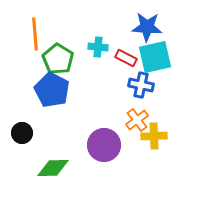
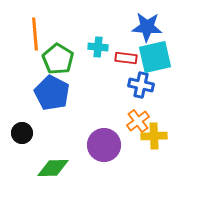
red rectangle: rotated 20 degrees counterclockwise
blue pentagon: moved 3 px down
orange cross: moved 1 px right, 1 px down
